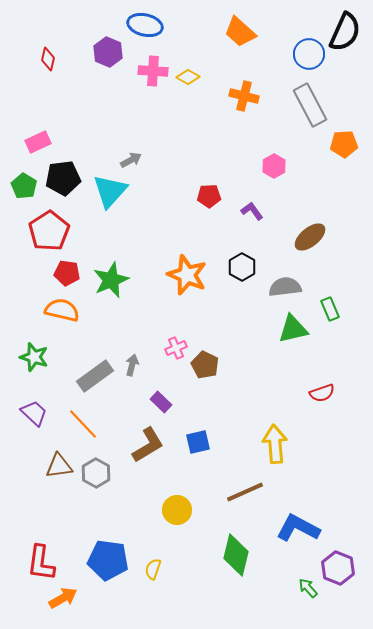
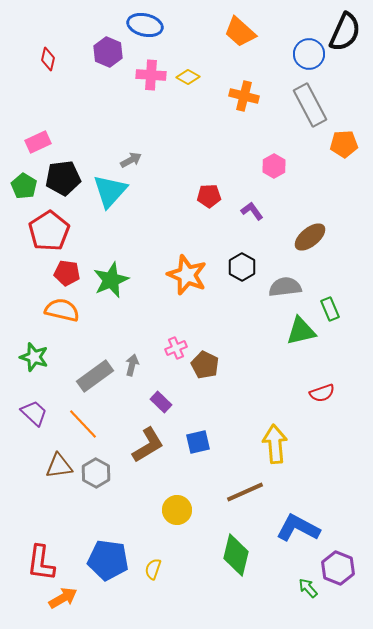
pink cross at (153, 71): moved 2 px left, 4 px down
green triangle at (293, 329): moved 8 px right, 2 px down
